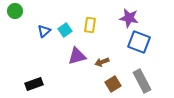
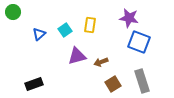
green circle: moved 2 px left, 1 px down
blue triangle: moved 5 px left, 3 px down
brown arrow: moved 1 px left
gray rectangle: rotated 10 degrees clockwise
